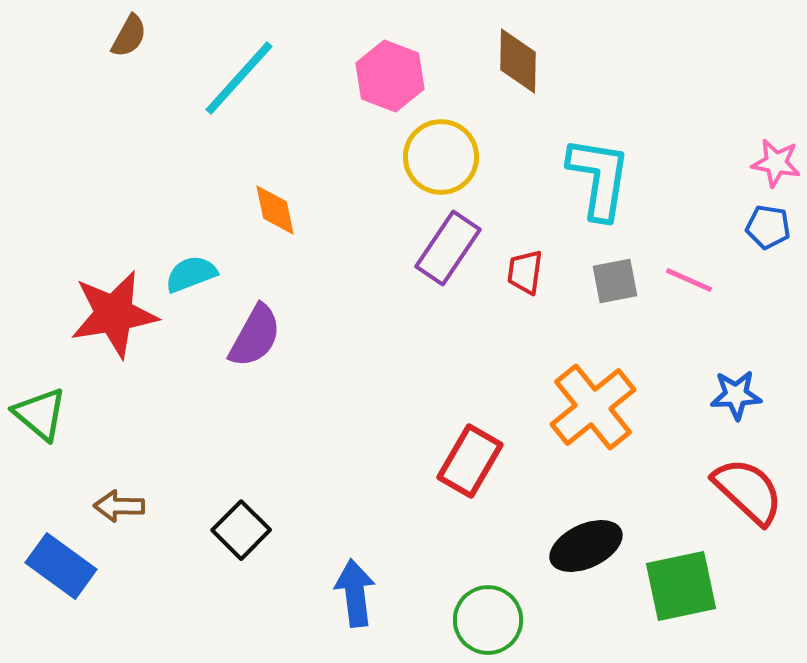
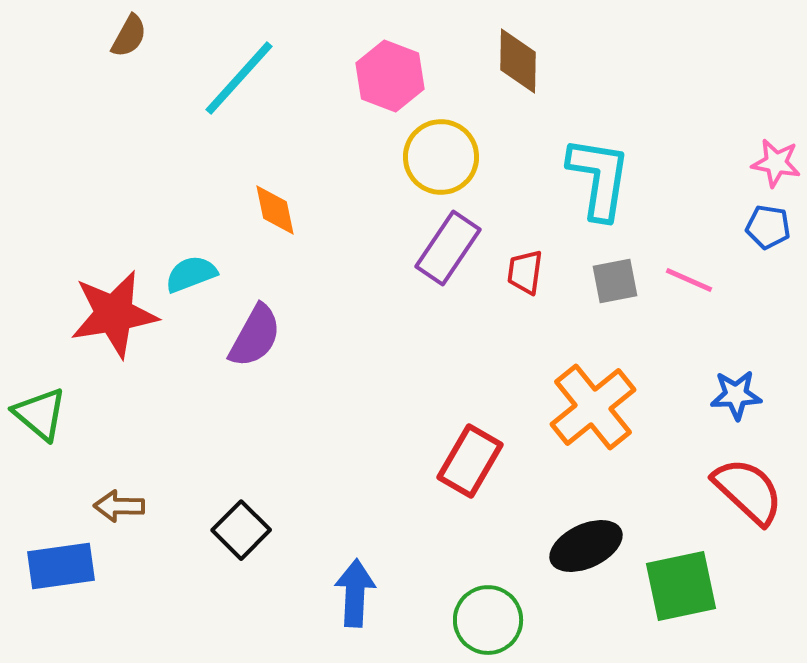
blue rectangle: rotated 44 degrees counterclockwise
blue arrow: rotated 10 degrees clockwise
